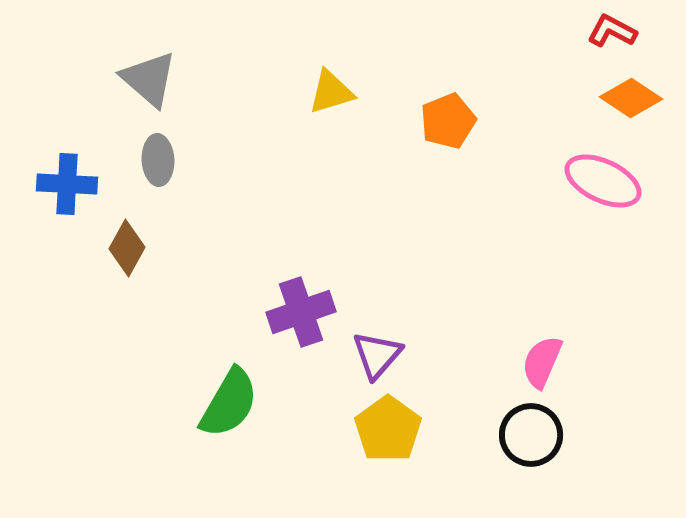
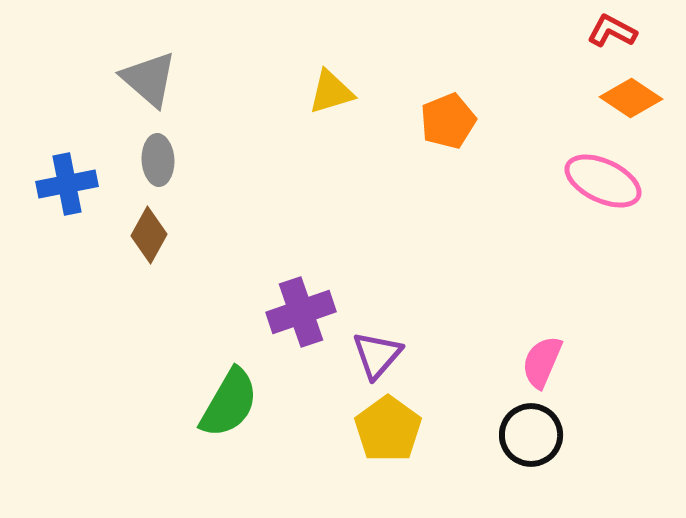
blue cross: rotated 14 degrees counterclockwise
brown diamond: moved 22 px right, 13 px up
